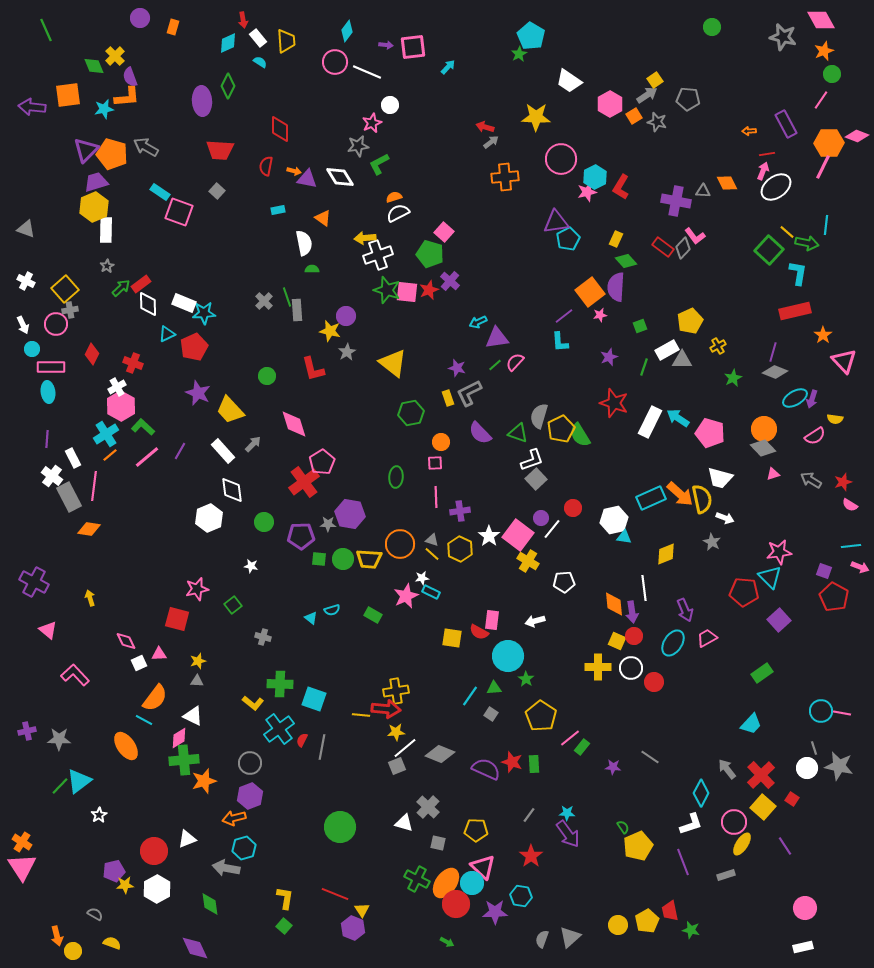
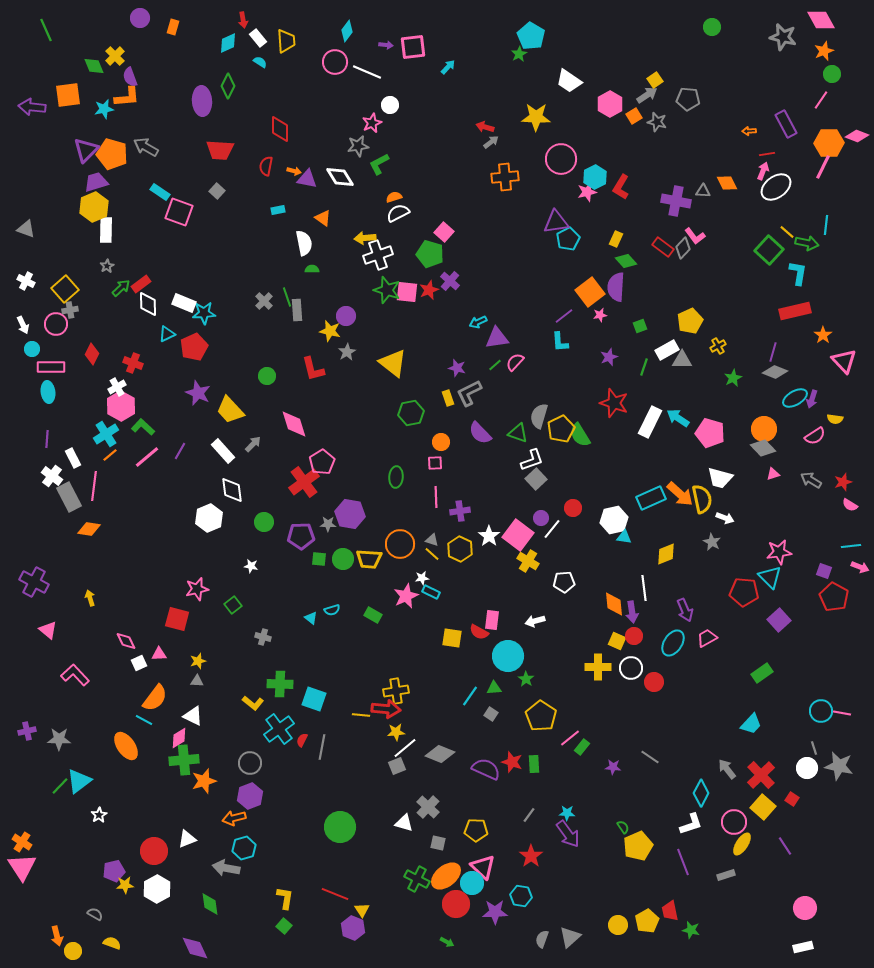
orange ellipse at (446, 883): moved 7 px up; rotated 16 degrees clockwise
